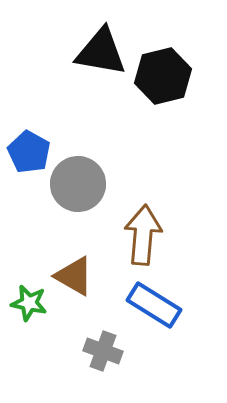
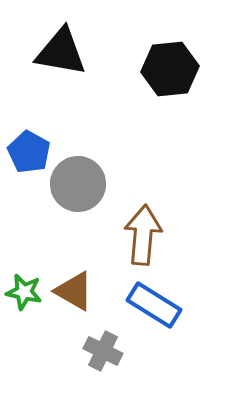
black triangle: moved 40 px left
black hexagon: moved 7 px right, 7 px up; rotated 8 degrees clockwise
brown triangle: moved 15 px down
green star: moved 5 px left, 11 px up
gray cross: rotated 6 degrees clockwise
